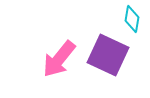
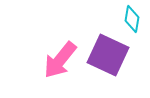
pink arrow: moved 1 px right, 1 px down
